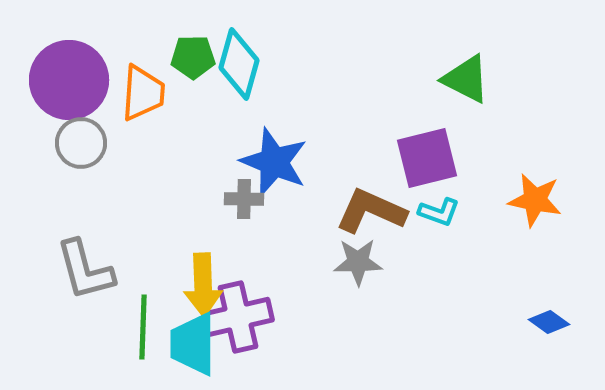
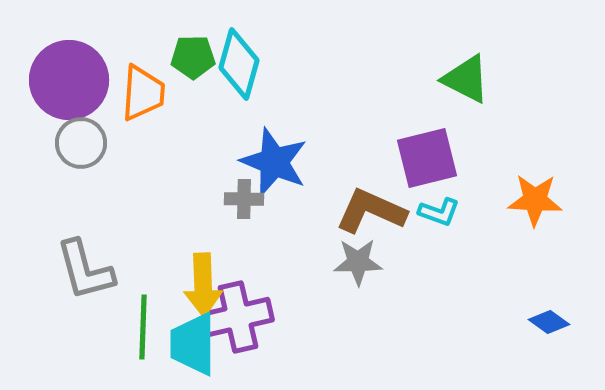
orange star: rotated 8 degrees counterclockwise
